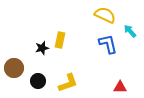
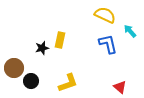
black circle: moved 7 px left
red triangle: rotated 40 degrees clockwise
